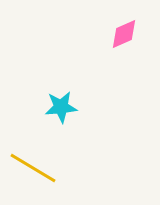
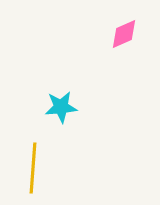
yellow line: rotated 63 degrees clockwise
